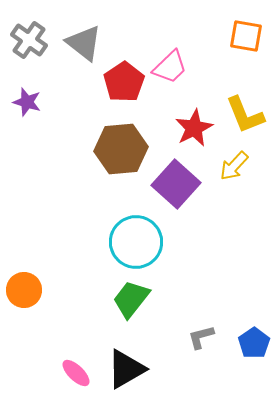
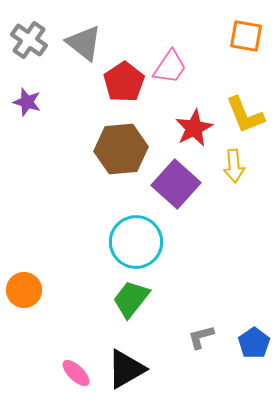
pink trapezoid: rotated 12 degrees counterclockwise
yellow arrow: rotated 48 degrees counterclockwise
